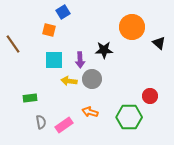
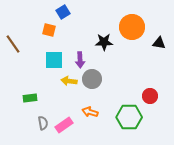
black triangle: rotated 32 degrees counterclockwise
black star: moved 8 px up
gray semicircle: moved 2 px right, 1 px down
